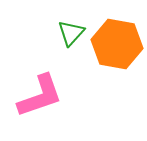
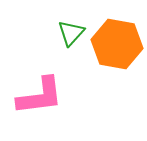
pink L-shape: rotated 12 degrees clockwise
